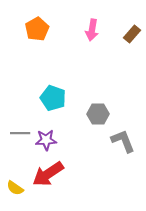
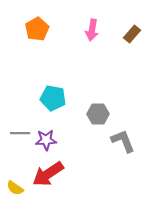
cyan pentagon: rotated 10 degrees counterclockwise
